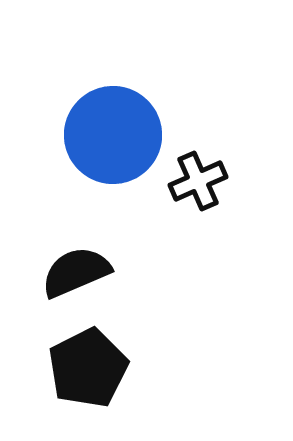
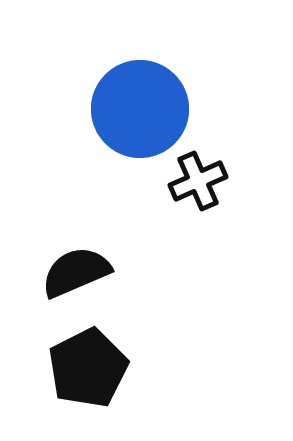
blue circle: moved 27 px right, 26 px up
